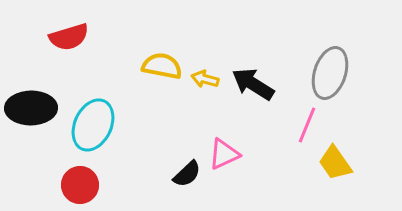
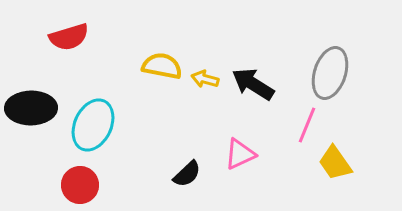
pink triangle: moved 16 px right
